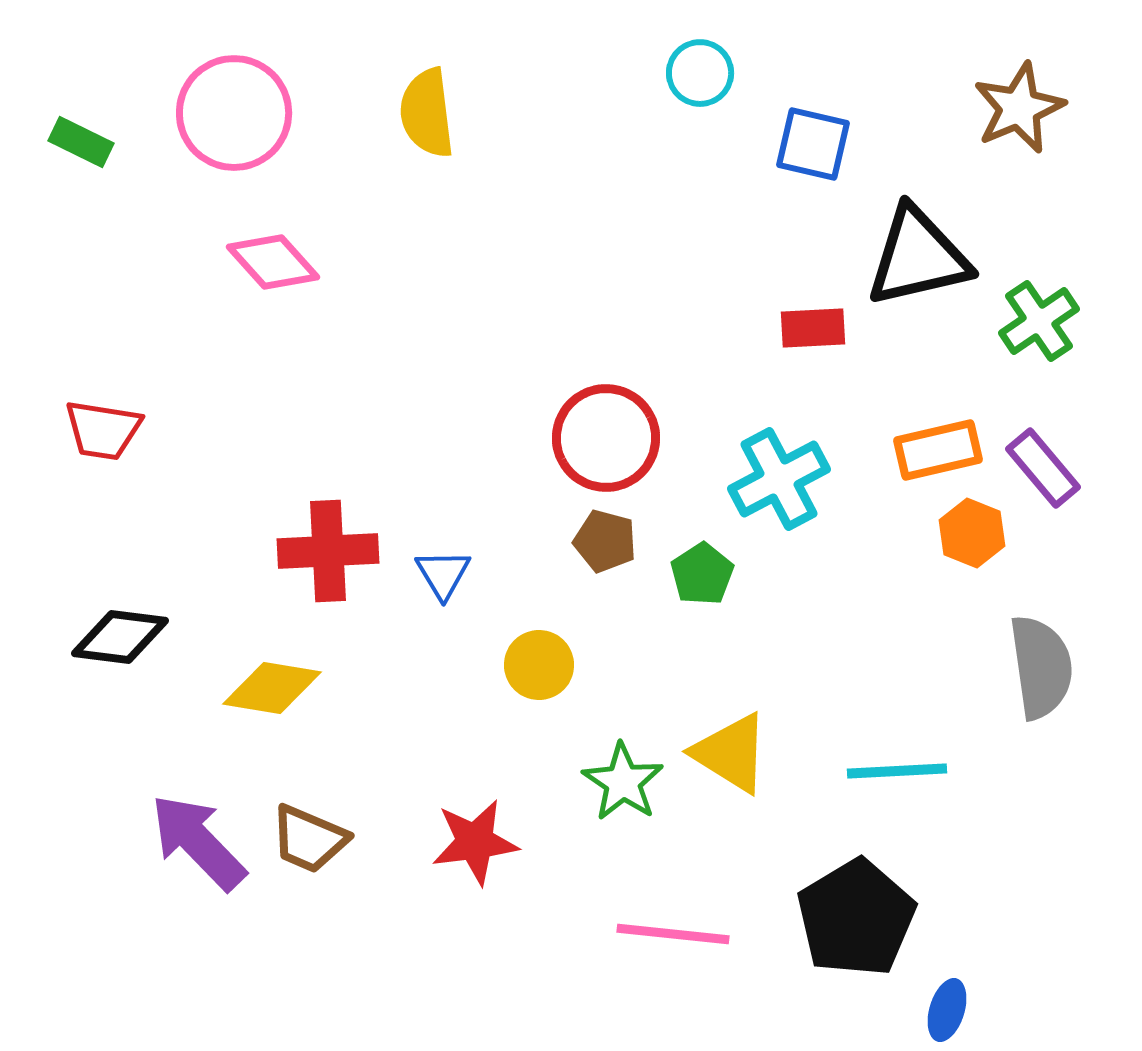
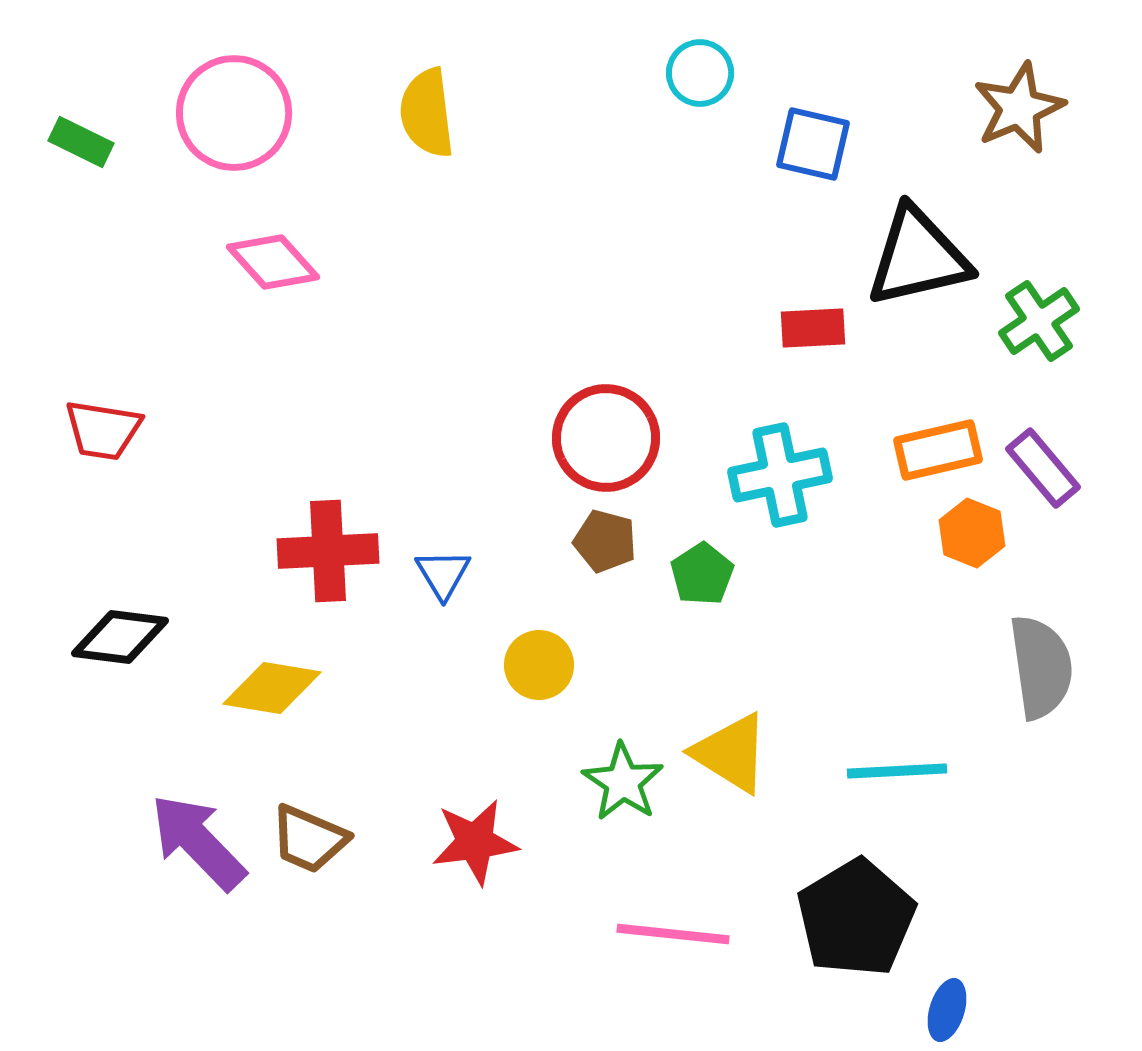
cyan cross: moved 1 px right, 4 px up; rotated 16 degrees clockwise
